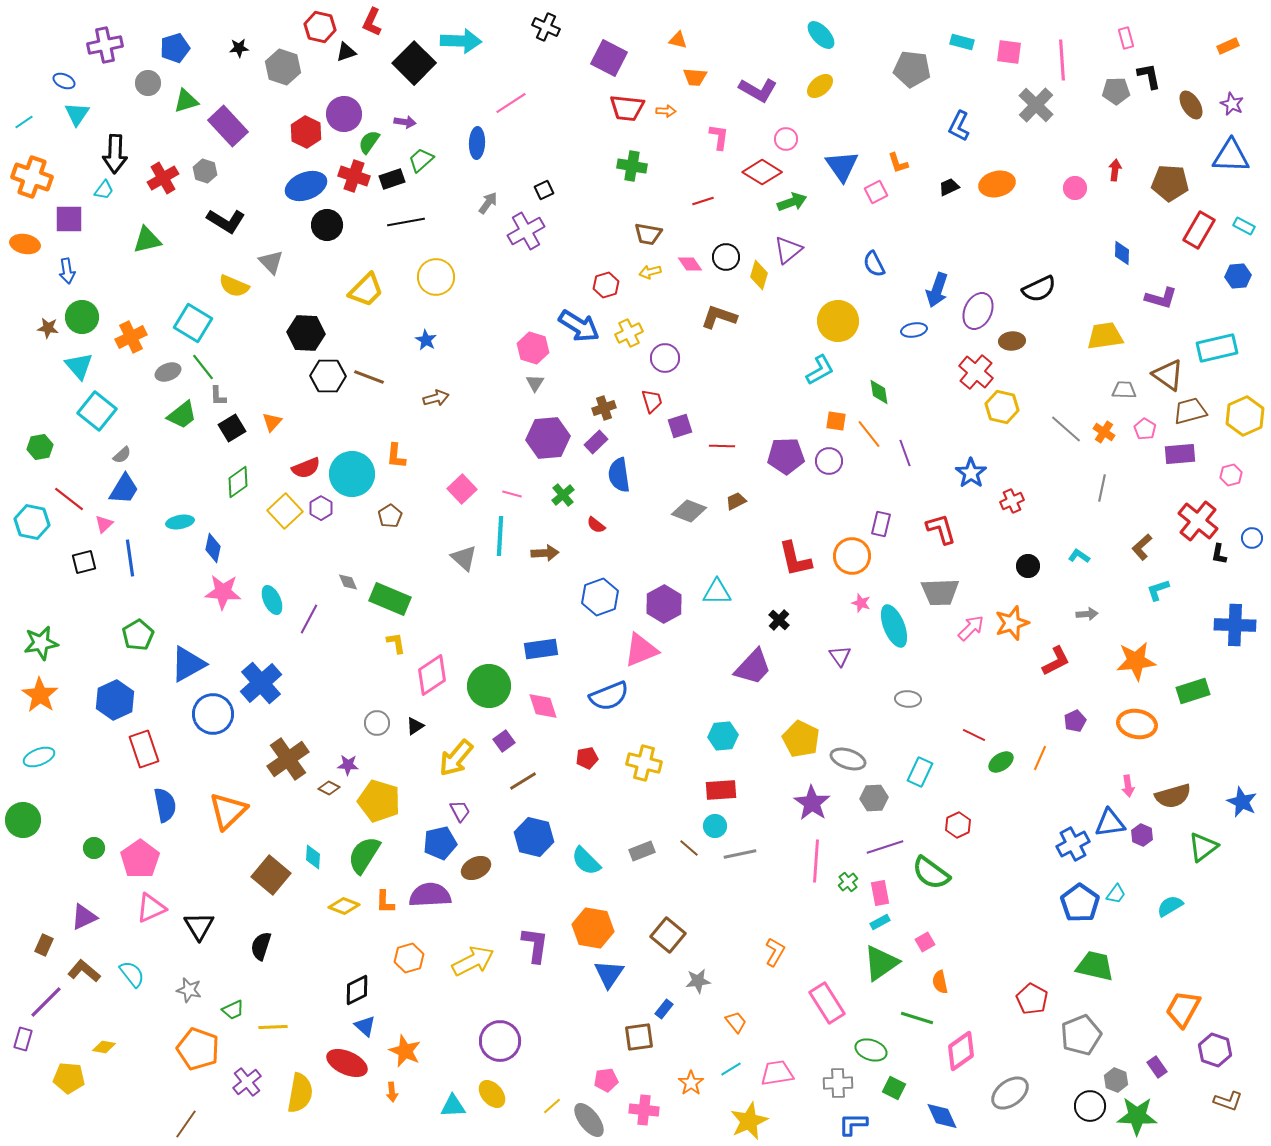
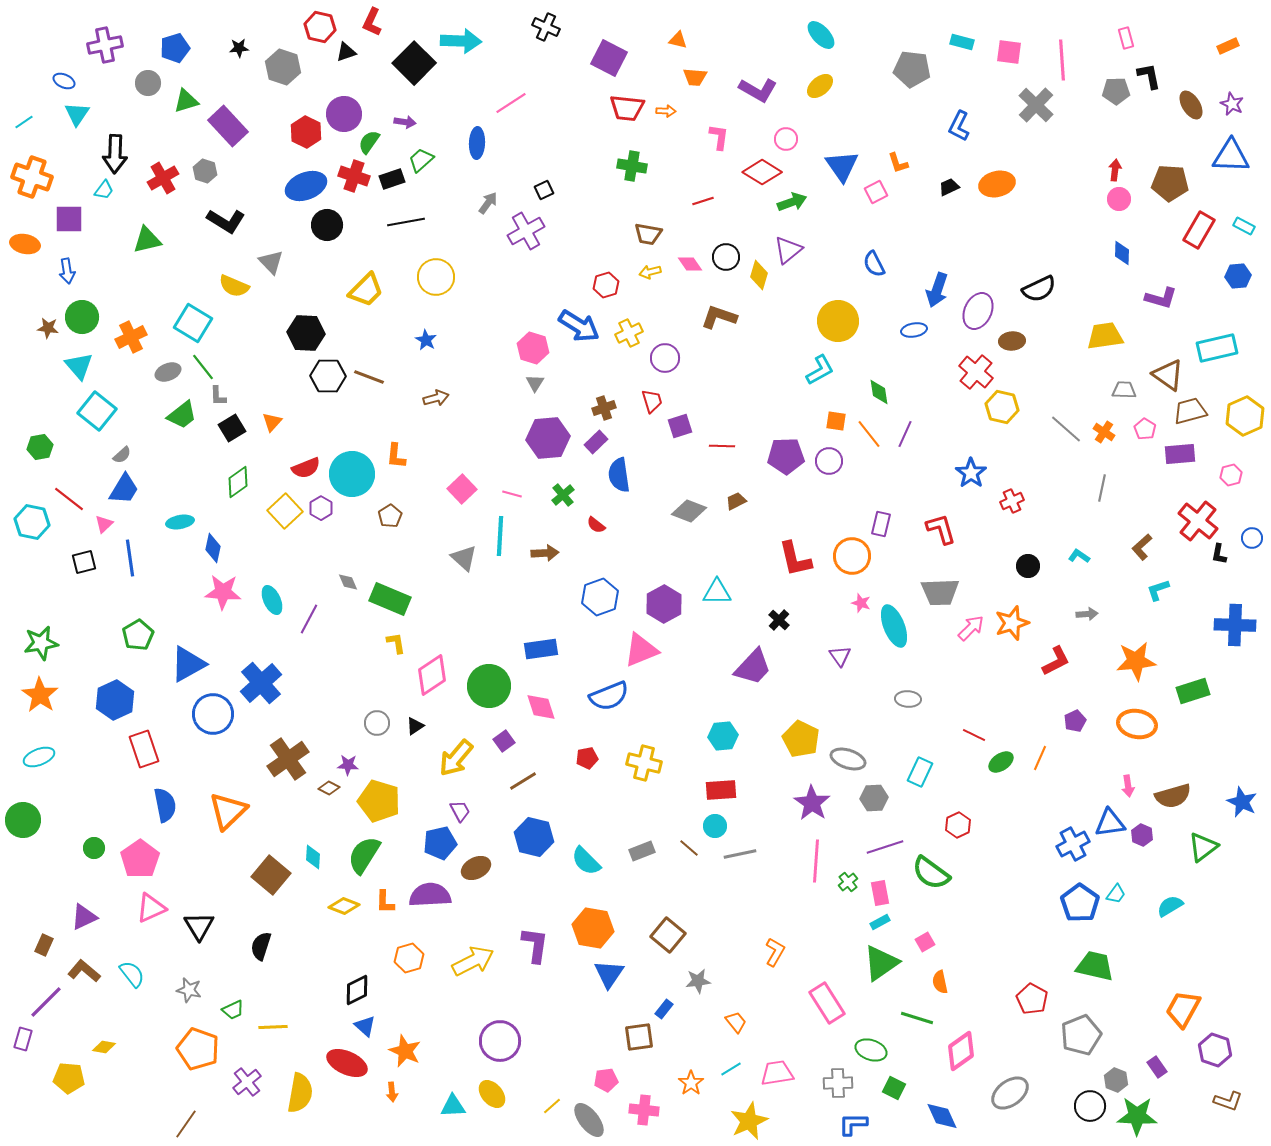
pink circle at (1075, 188): moved 44 px right, 11 px down
purple line at (905, 453): moved 19 px up; rotated 44 degrees clockwise
pink diamond at (543, 706): moved 2 px left, 1 px down
